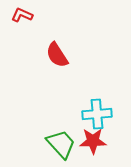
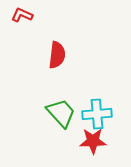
red semicircle: rotated 140 degrees counterclockwise
green trapezoid: moved 31 px up
